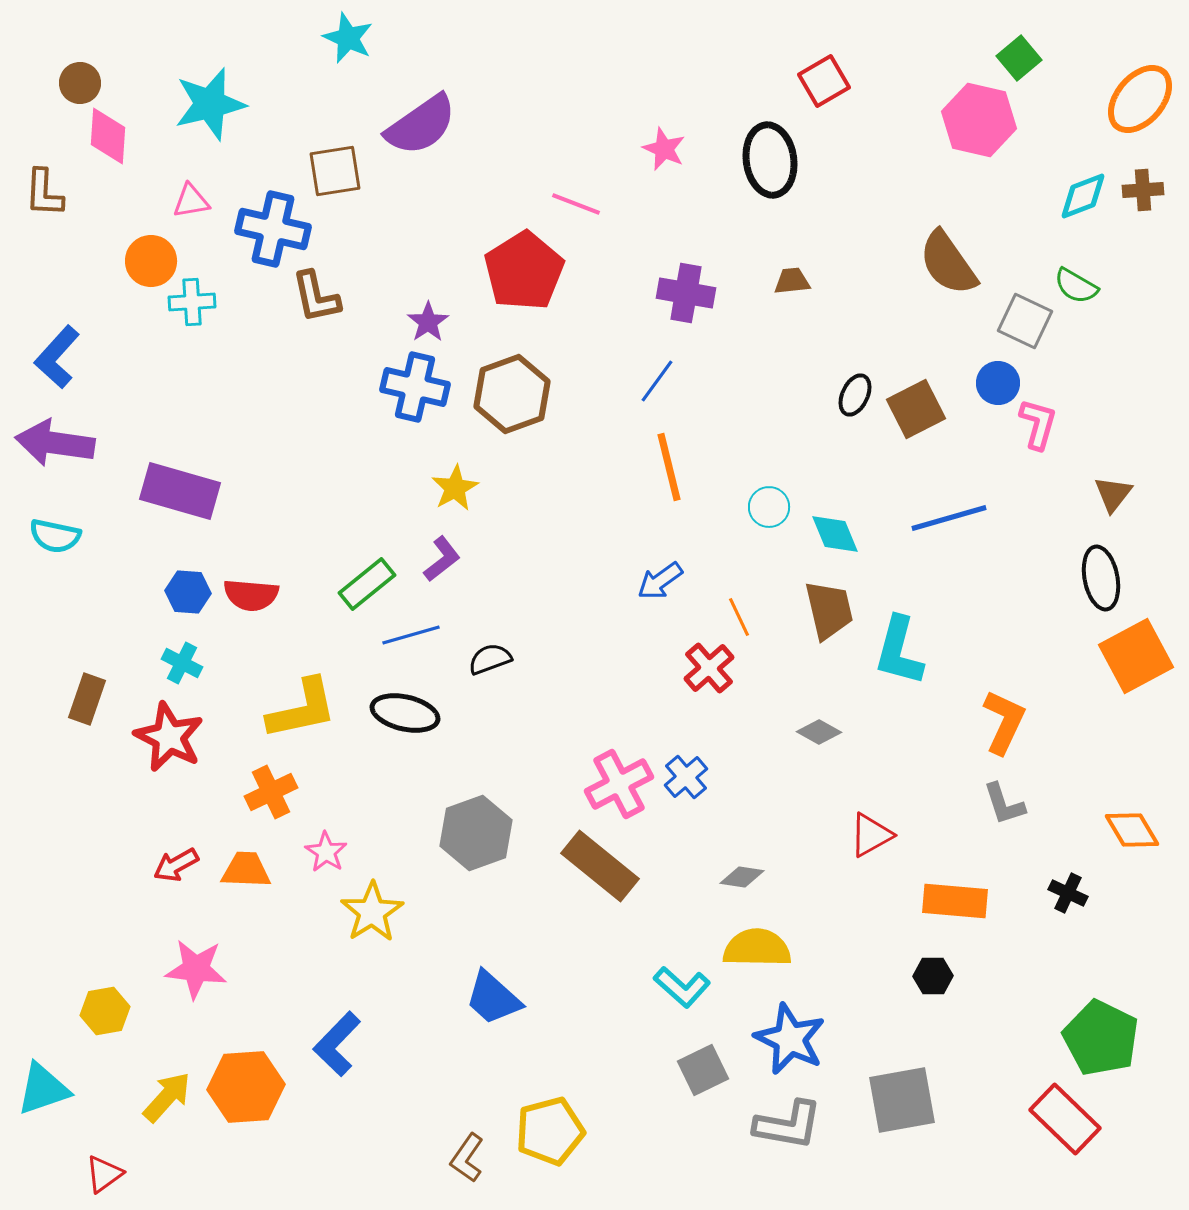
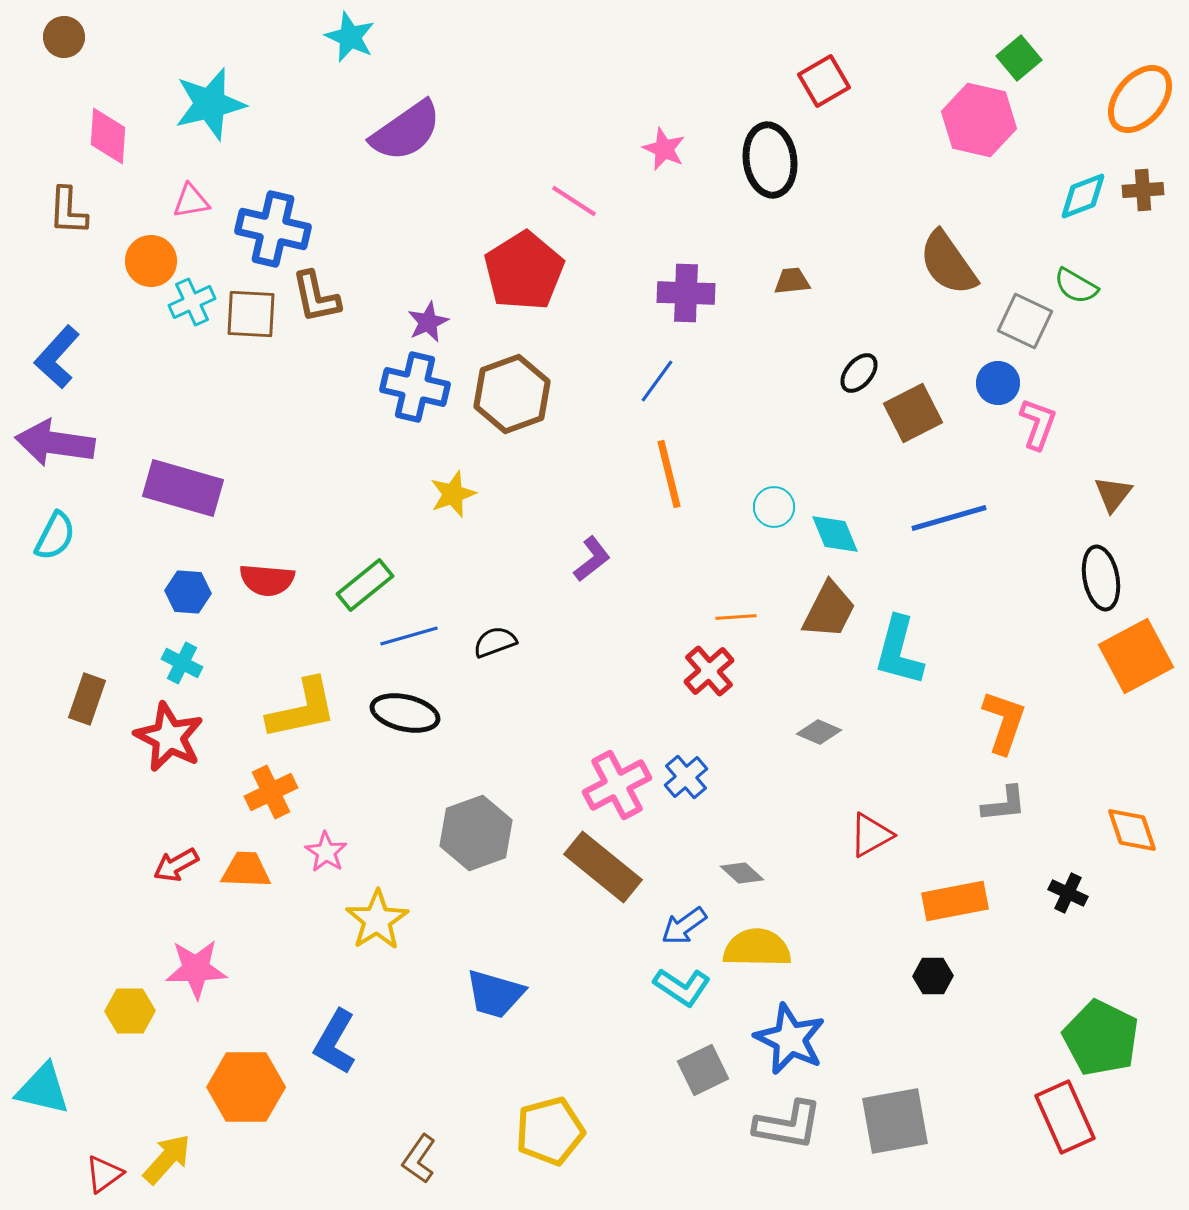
cyan star at (348, 38): moved 2 px right, 1 px up
brown circle at (80, 83): moved 16 px left, 46 px up
purple semicircle at (421, 125): moved 15 px left, 6 px down
brown square at (335, 171): moved 84 px left, 143 px down; rotated 12 degrees clockwise
brown L-shape at (44, 193): moved 24 px right, 18 px down
pink line at (576, 204): moved 2 px left, 3 px up; rotated 12 degrees clockwise
purple cross at (686, 293): rotated 8 degrees counterclockwise
cyan cross at (192, 302): rotated 21 degrees counterclockwise
purple star at (428, 322): rotated 9 degrees clockwise
black ellipse at (855, 395): moved 4 px right, 22 px up; rotated 15 degrees clockwise
brown square at (916, 409): moved 3 px left, 4 px down
pink L-shape at (1038, 424): rotated 4 degrees clockwise
orange line at (669, 467): moved 7 px down
yellow star at (455, 488): moved 2 px left, 6 px down; rotated 9 degrees clockwise
purple rectangle at (180, 491): moved 3 px right, 3 px up
cyan circle at (769, 507): moved 5 px right
cyan semicircle at (55, 536): rotated 75 degrees counterclockwise
purple L-shape at (442, 559): moved 150 px right
blue arrow at (660, 581): moved 24 px right, 345 px down
green rectangle at (367, 584): moved 2 px left, 1 px down
red semicircle at (251, 595): moved 16 px right, 15 px up
brown trapezoid at (829, 610): rotated 40 degrees clockwise
orange line at (739, 617): moved 3 px left; rotated 69 degrees counterclockwise
blue line at (411, 635): moved 2 px left, 1 px down
black semicircle at (490, 659): moved 5 px right, 17 px up
red cross at (709, 668): moved 3 px down
orange L-shape at (1004, 722): rotated 6 degrees counterclockwise
gray diamond at (819, 732): rotated 6 degrees counterclockwise
pink cross at (619, 784): moved 2 px left, 1 px down
gray L-shape at (1004, 804): rotated 78 degrees counterclockwise
orange diamond at (1132, 830): rotated 12 degrees clockwise
brown rectangle at (600, 866): moved 3 px right, 1 px down
gray diamond at (742, 877): moved 4 px up; rotated 33 degrees clockwise
orange rectangle at (955, 901): rotated 16 degrees counterclockwise
yellow star at (372, 912): moved 5 px right, 8 px down
pink star at (196, 969): rotated 8 degrees counterclockwise
cyan L-shape at (682, 987): rotated 8 degrees counterclockwise
blue trapezoid at (493, 998): moved 2 px right, 4 px up; rotated 26 degrees counterclockwise
yellow hexagon at (105, 1011): moved 25 px right; rotated 9 degrees clockwise
blue L-shape at (337, 1044): moved 2 px left, 2 px up; rotated 14 degrees counterclockwise
orange hexagon at (246, 1087): rotated 4 degrees clockwise
cyan triangle at (43, 1089): rotated 32 degrees clockwise
yellow arrow at (167, 1097): moved 62 px down
gray square at (902, 1100): moved 7 px left, 21 px down
red rectangle at (1065, 1119): moved 2 px up; rotated 22 degrees clockwise
brown L-shape at (467, 1158): moved 48 px left, 1 px down
